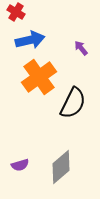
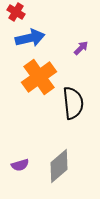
blue arrow: moved 2 px up
purple arrow: rotated 84 degrees clockwise
black semicircle: rotated 32 degrees counterclockwise
gray diamond: moved 2 px left, 1 px up
